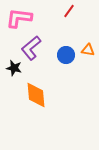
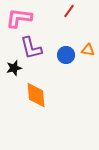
purple L-shape: rotated 65 degrees counterclockwise
black star: rotated 28 degrees counterclockwise
